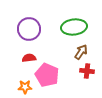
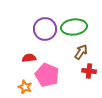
purple circle: moved 16 px right
red cross: moved 2 px right
orange star: rotated 24 degrees clockwise
